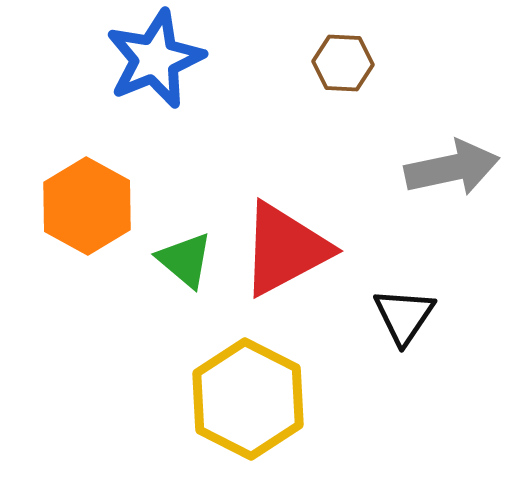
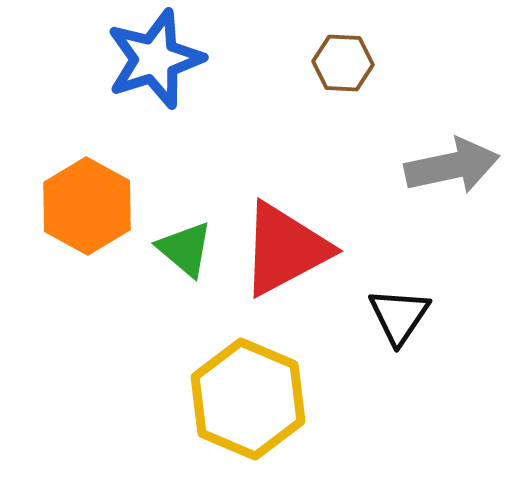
blue star: rotated 4 degrees clockwise
gray arrow: moved 2 px up
green triangle: moved 11 px up
black triangle: moved 5 px left
yellow hexagon: rotated 4 degrees counterclockwise
